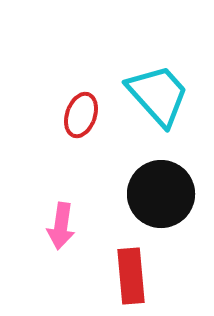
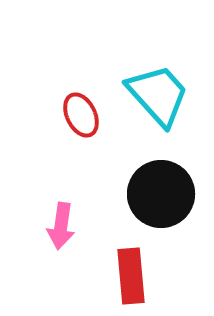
red ellipse: rotated 45 degrees counterclockwise
